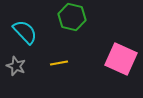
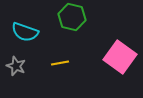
cyan semicircle: rotated 152 degrees clockwise
pink square: moved 1 px left, 2 px up; rotated 12 degrees clockwise
yellow line: moved 1 px right
